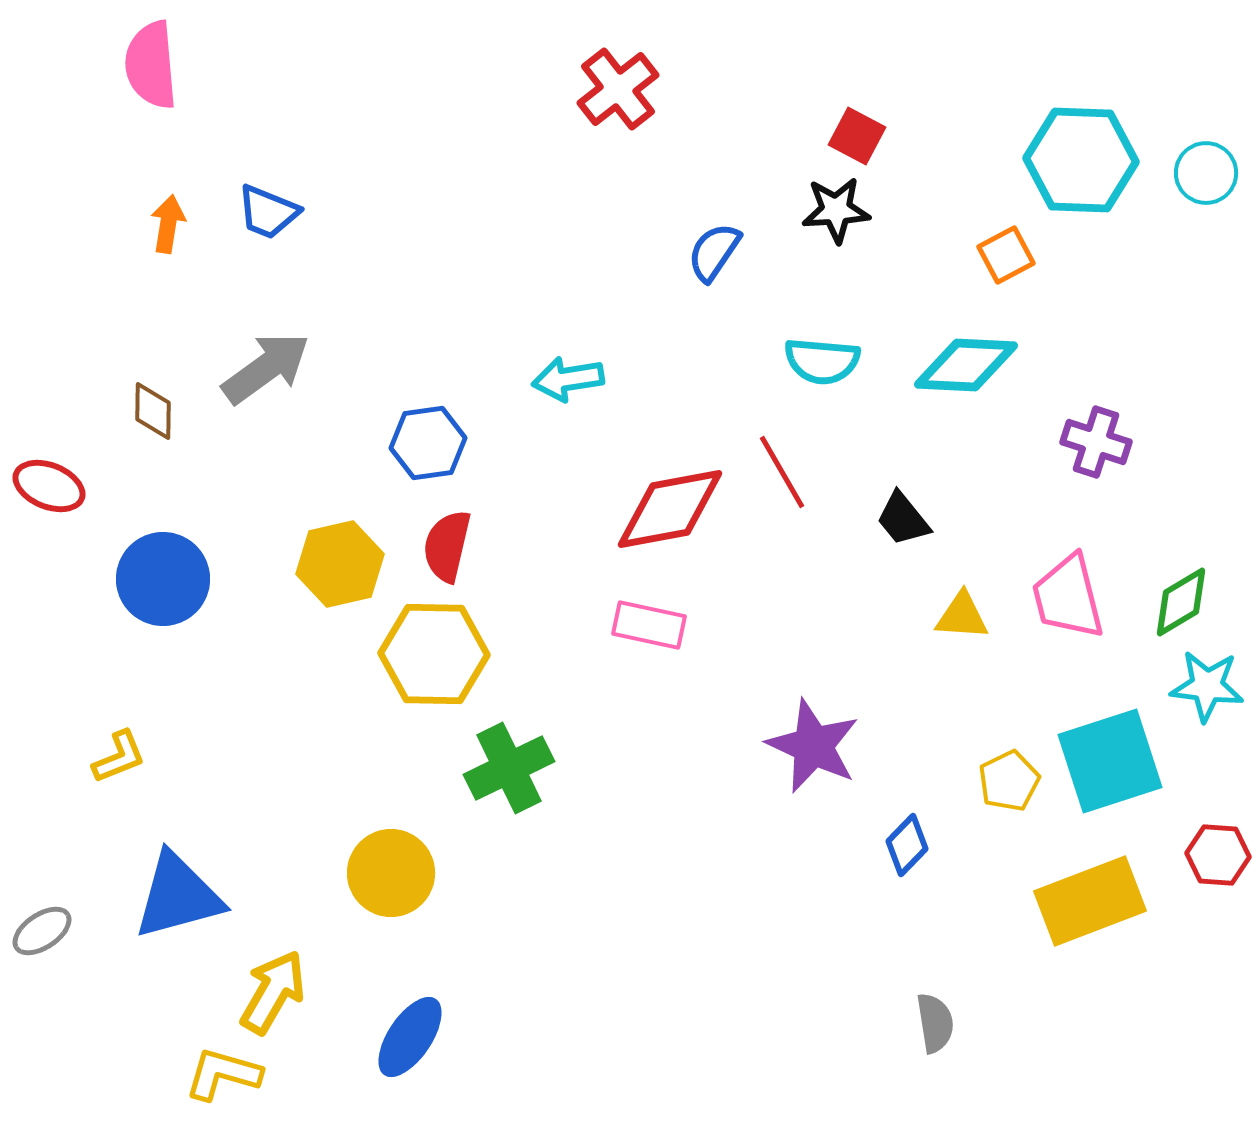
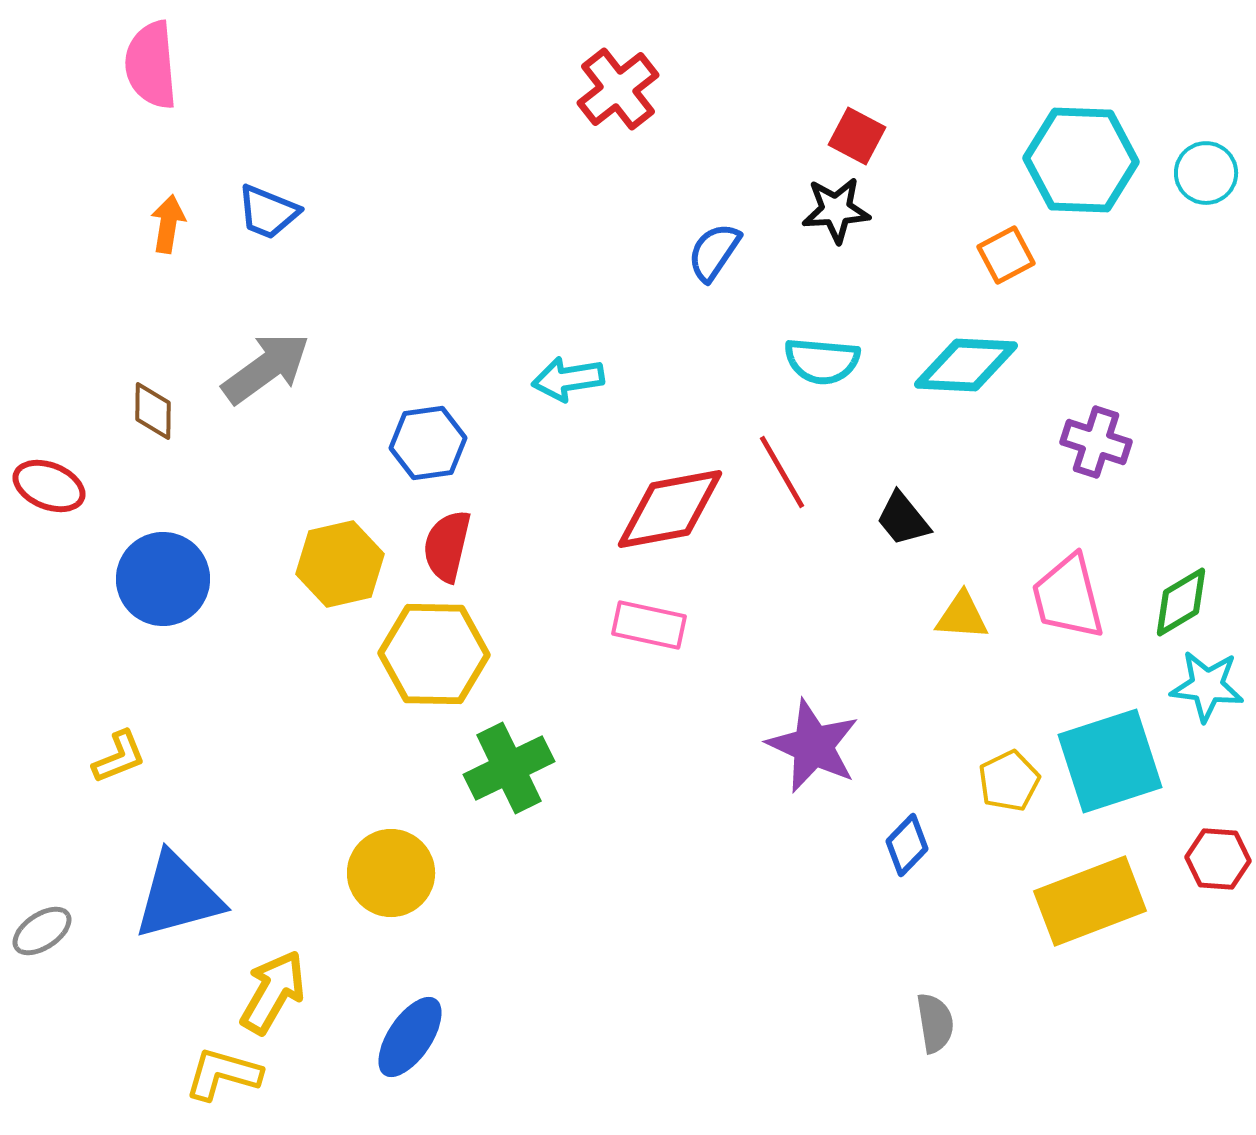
red hexagon at (1218, 855): moved 4 px down
